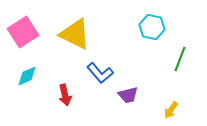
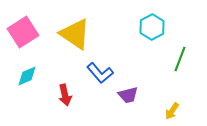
cyan hexagon: rotated 20 degrees clockwise
yellow triangle: rotated 8 degrees clockwise
yellow arrow: moved 1 px right, 1 px down
